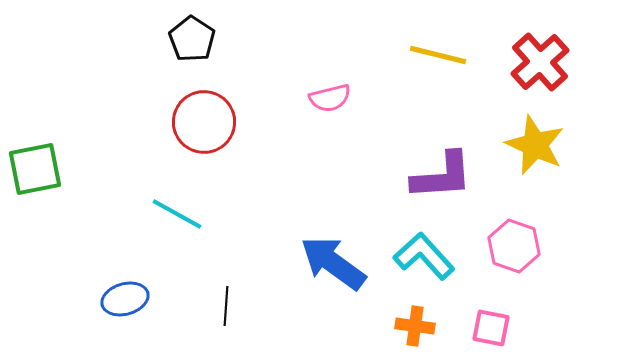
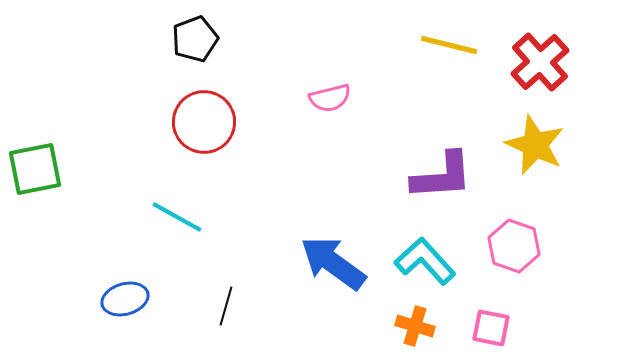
black pentagon: moved 3 px right; rotated 18 degrees clockwise
yellow line: moved 11 px right, 10 px up
cyan line: moved 3 px down
cyan L-shape: moved 1 px right, 5 px down
black line: rotated 12 degrees clockwise
orange cross: rotated 9 degrees clockwise
